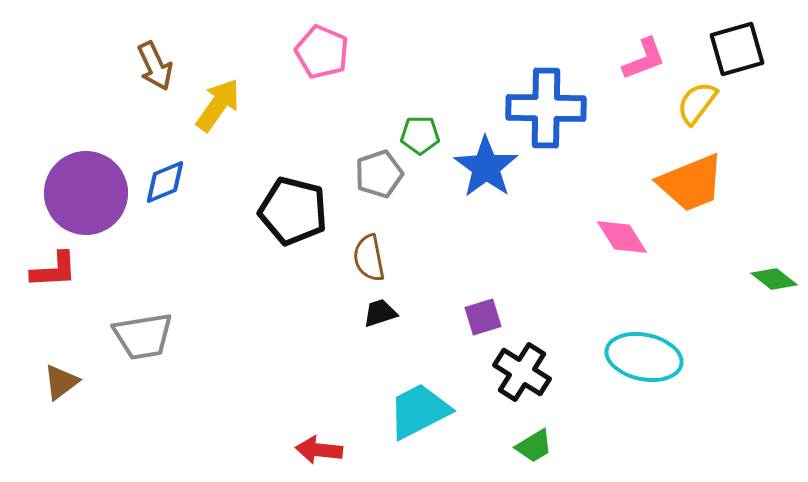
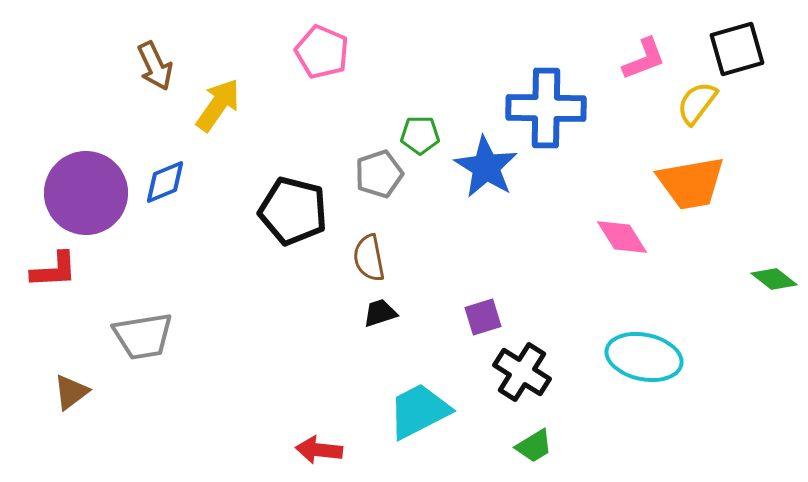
blue star: rotated 4 degrees counterclockwise
orange trapezoid: rotated 12 degrees clockwise
brown triangle: moved 10 px right, 10 px down
